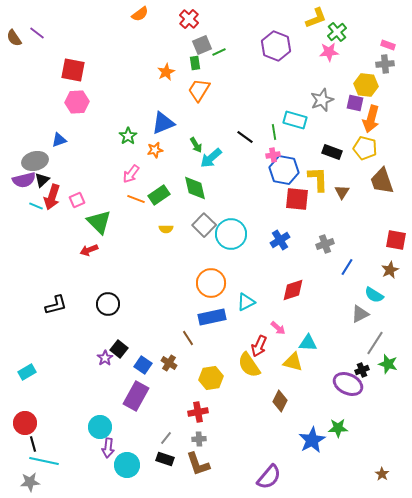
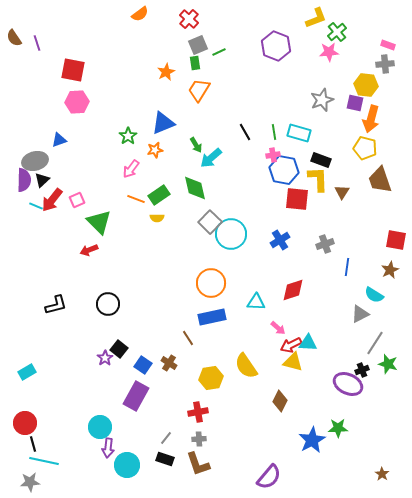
purple line at (37, 33): moved 10 px down; rotated 35 degrees clockwise
gray square at (202, 45): moved 4 px left
cyan rectangle at (295, 120): moved 4 px right, 13 px down
black line at (245, 137): moved 5 px up; rotated 24 degrees clockwise
black rectangle at (332, 152): moved 11 px left, 8 px down
pink arrow at (131, 174): moved 5 px up
purple semicircle at (24, 180): rotated 75 degrees counterclockwise
brown trapezoid at (382, 181): moved 2 px left, 1 px up
red arrow at (52, 197): moved 3 px down; rotated 20 degrees clockwise
gray square at (204, 225): moved 6 px right, 3 px up
yellow semicircle at (166, 229): moved 9 px left, 11 px up
blue line at (347, 267): rotated 24 degrees counterclockwise
cyan triangle at (246, 302): moved 10 px right; rotated 30 degrees clockwise
red arrow at (259, 346): moved 32 px right, 1 px up; rotated 40 degrees clockwise
yellow semicircle at (249, 365): moved 3 px left, 1 px down
